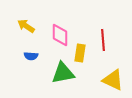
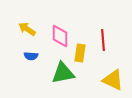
yellow arrow: moved 1 px right, 3 px down
pink diamond: moved 1 px down
